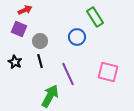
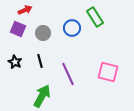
purple square: moved 1 px left
blue circle: moved 5 px left, 9 px up
gray circle: moved 3 px right, 8 px up
green arrow: moved 8 px left
